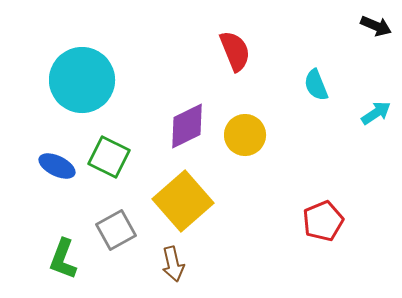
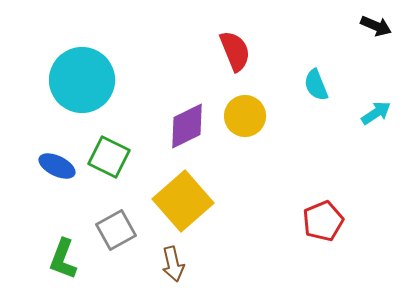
yellow circle: moved 19 px up
